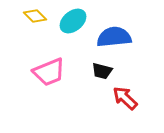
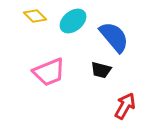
blue semicircle: rotated 56 degrees clockwise
black trapezoid: moved 1 px left, 1 px up
red arrow: moved 8 px down; rotated 76 degrees clockwise
